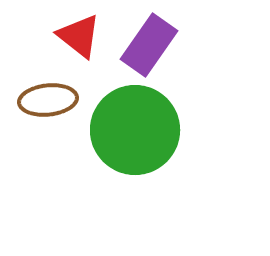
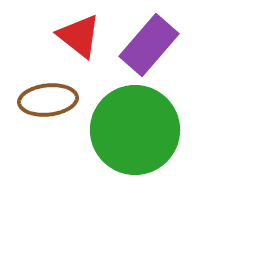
purple rectangle: rotated 6 degrees clockwise
